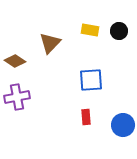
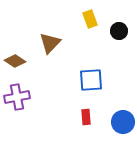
yellow rectangle: moved 11 px up; rotated 60 degrees clockwise
blue circle: moved 3 px up
